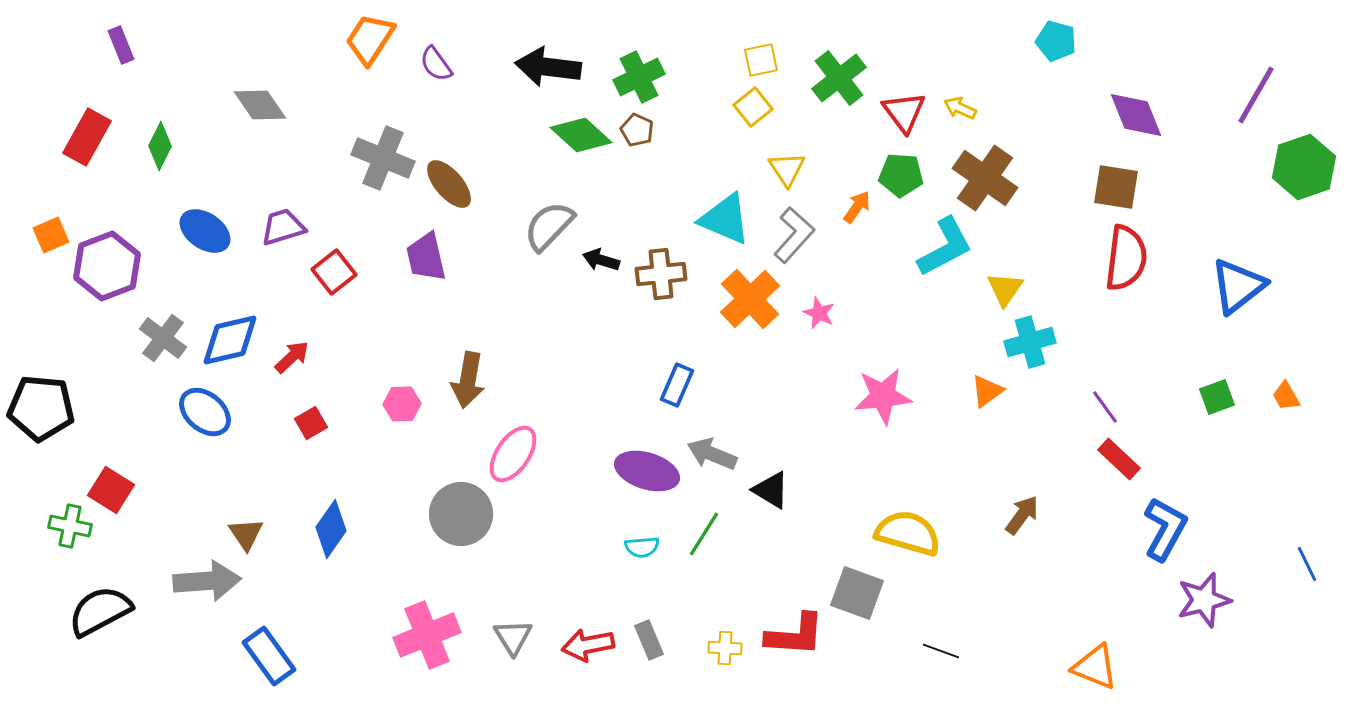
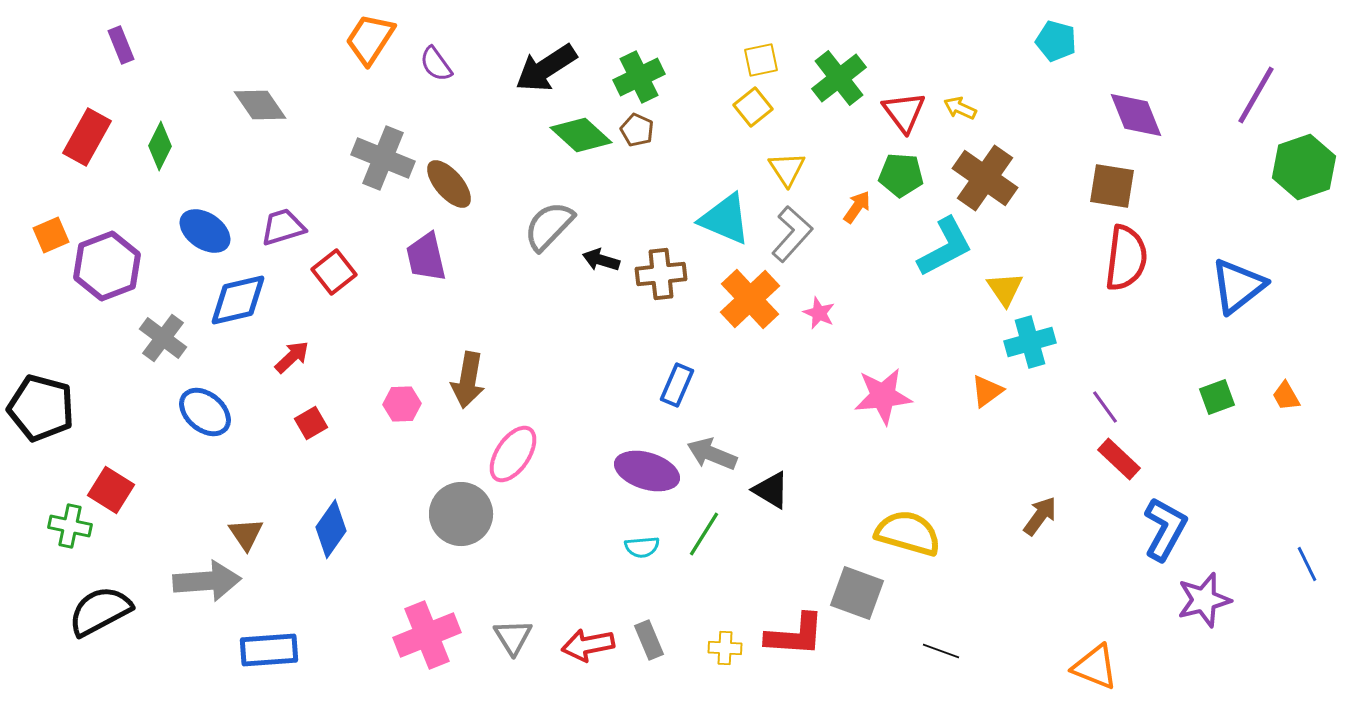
black arrow at (548, 67): moved 2 px left, 1 px down; rotated 40 degrees counterclockwise
brown square at (1116, 187): moved 4 px left, 1 px up
gray L-shape at (794, 235): moved 2 px left, 1 px up
yellow triangle at (1005, 289): rotated 9 degrees counterclockwise
blue diamond at (230, 340): moved 8 px right, 40 px up
black pentagon at (41, 408): rotated 10 degrees clockwise
brown arrow at (1022, 515): moved 18 px right, 1 px down
blue rectangle at (269, 656): moved 6 px up; rotated 58 degrees counterclockwise
